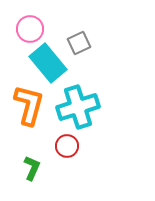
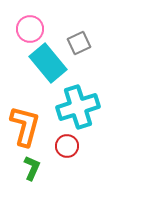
orange L-shape: moved 4 px left, 21 px down
